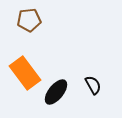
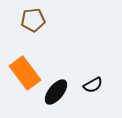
brown pentagon: moved 4 px right
black semicircle: rotated 90 degrees clockwise
